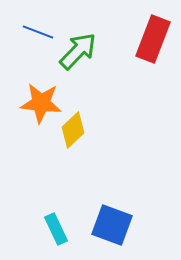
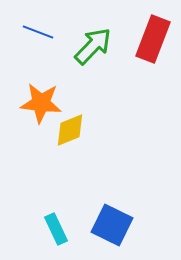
green arrow: moved 15 px right, 5 px up
yellow diamond: moved 3 px left; rotated 21 degrees clockwise
blue square: rotated 6 degrees clockwise
